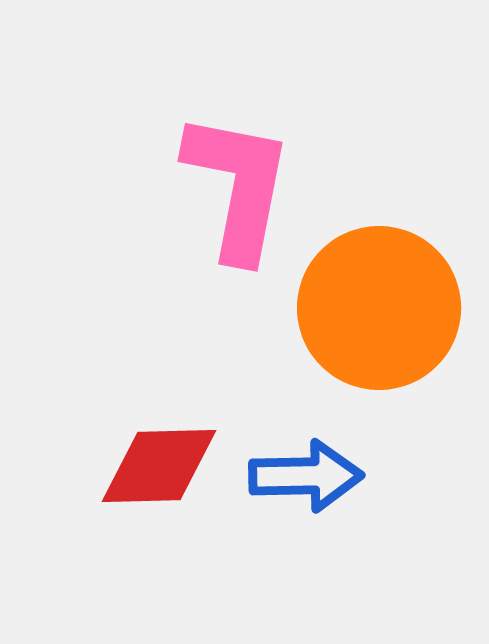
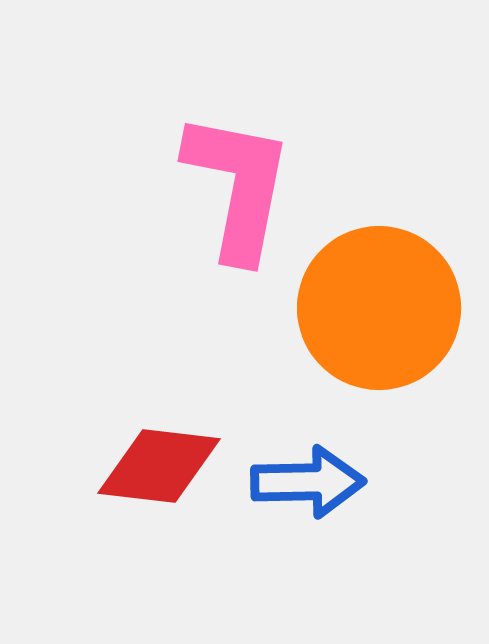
red diamond: rotated 8 degrees clockwise
blue arrow: moved 2 px right, 6 px down
